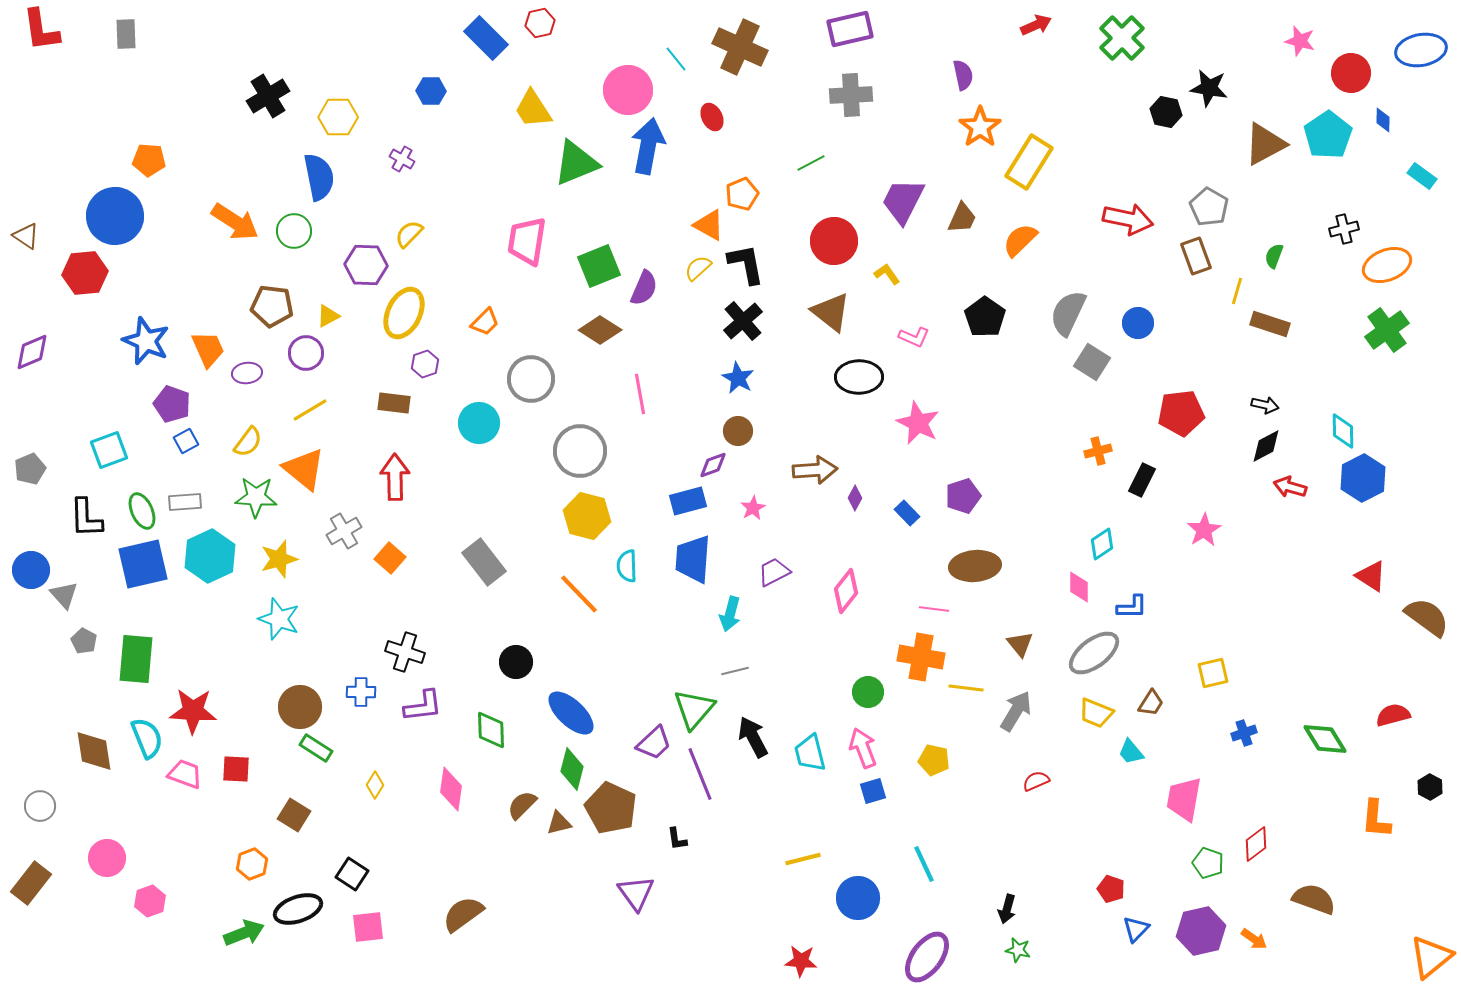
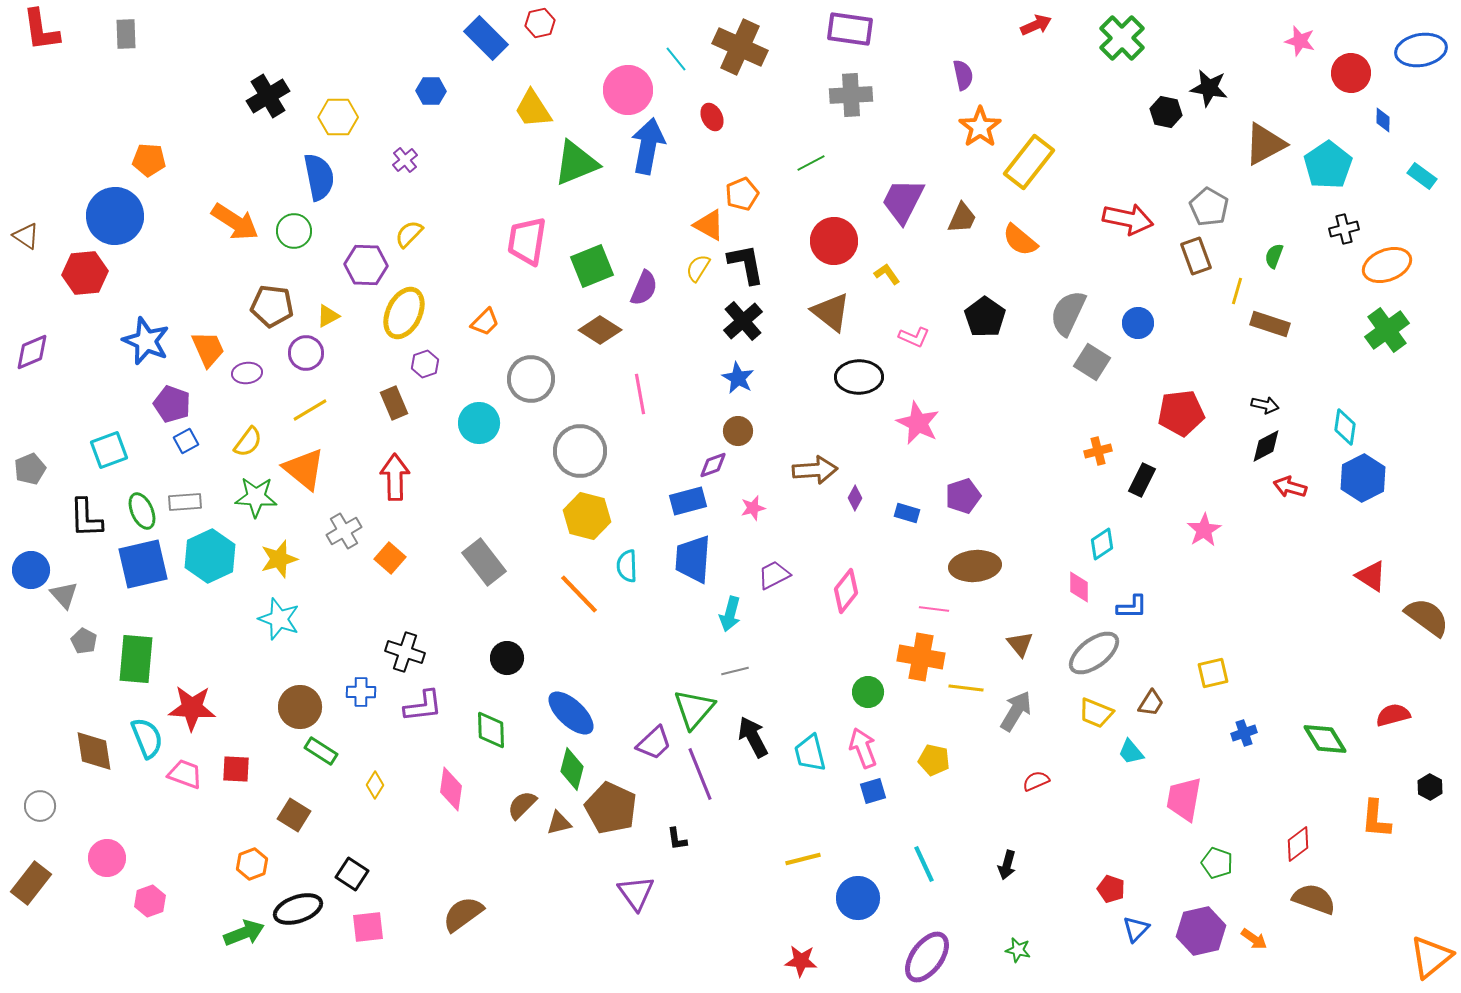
purple rectangle at (850, 29): rotated 21 degrees clockwise
cyan pentagon at (1328, 135): moved 30 px down
purple cross at (402, 159): moved 3 px right, 1 px down; rotated 20 degrees clockwise
yellow rectangle at (1029, 162): rotated 6 degrees clockwise
orange semicircle at (1020, 240): rotated 96 degrees counterclockwise
green square at (599, 266): moved 7 px left
yellow semicircle at (698, 268): rotated 16 degrees counterclockwise
brown rectangle at (394, 403): rotated 60 degrees clockwise
cyan diamond at (1343, 431): moved 2 px right, 4 px up; rotated 9 degrees clockwise
pink star at (753, 508): rotated 15 degrees clockwise
blue rectangle at (907, 513): rotated 30 degrees counterclockwise
purple trapezoid at (774, 572): moved 3 px down
black circle at (516, 662): moved 9 px left, 4 px up
red star at (193, 711): moved 1 px left, 3 px up
green rectangle at (316, 748): moved 5 px right, 3 px down
red diamond at (1256, 844): moved 42 px right
green pentagon at (1208, 863): moved 9 px right
black arrow at (1007, 909): moved 44 px up
